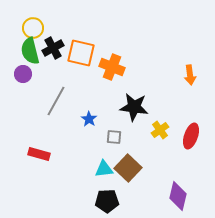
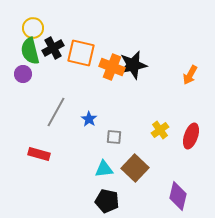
orange arrow: rotated 36 degrees clockwise
gray line: moved 11 px down
black star: moved 1 px left, 42 px up; rotated 20 degrees counterclockwise
brown square: moved 7 px right
black pentagon: rotated 15 degrees clockwise
